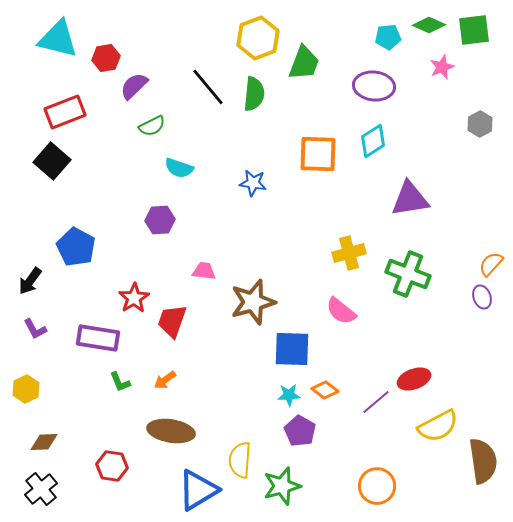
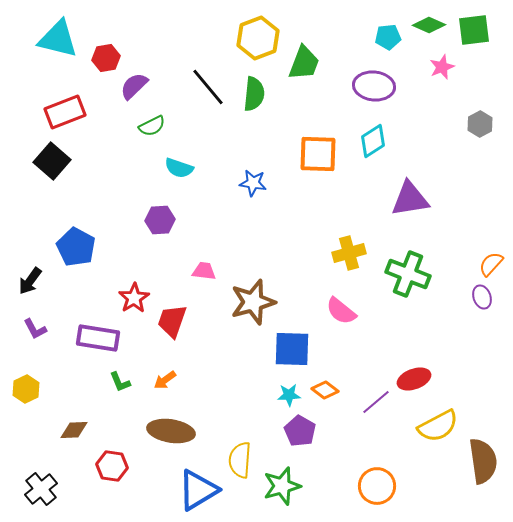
brown diamond at (44, 442): moved 30 px right, 12 px up
